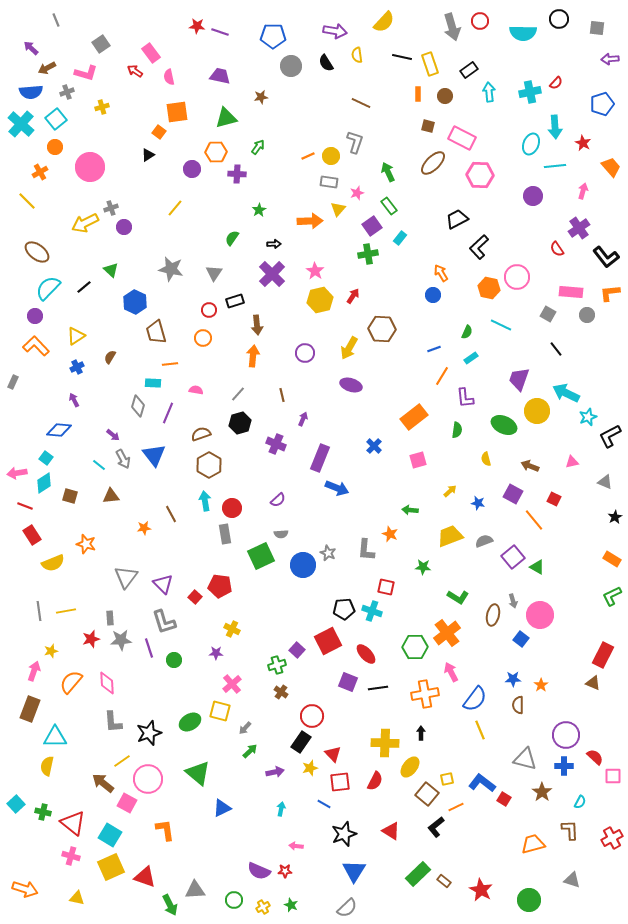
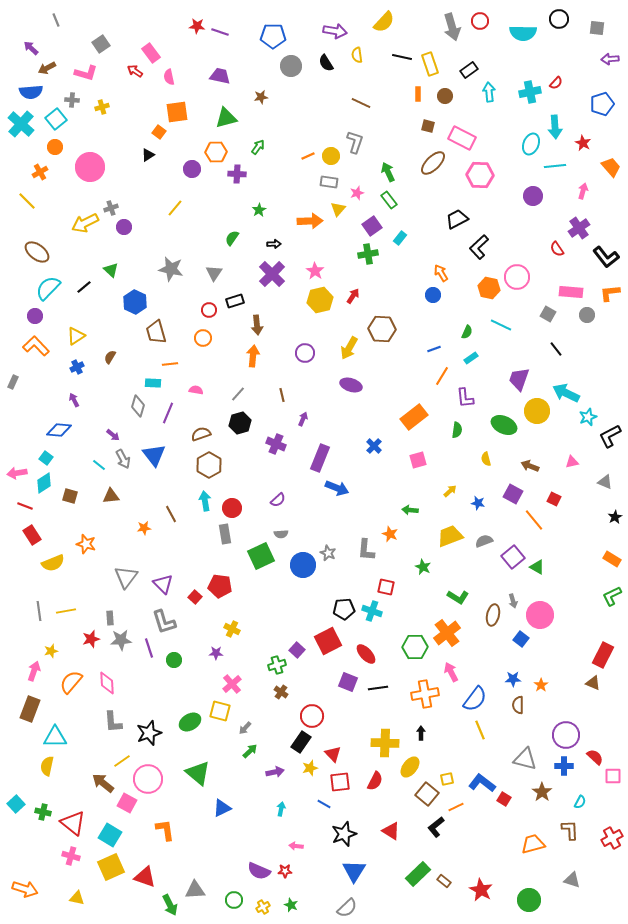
gray cross at (67, 92): moved 5 px right, 8 px down; rotated 24 degrees clockwise
green rectangle at (389, 206): moved 6 px up
green star at (423, 567): rotated 21 degrees clockwise
